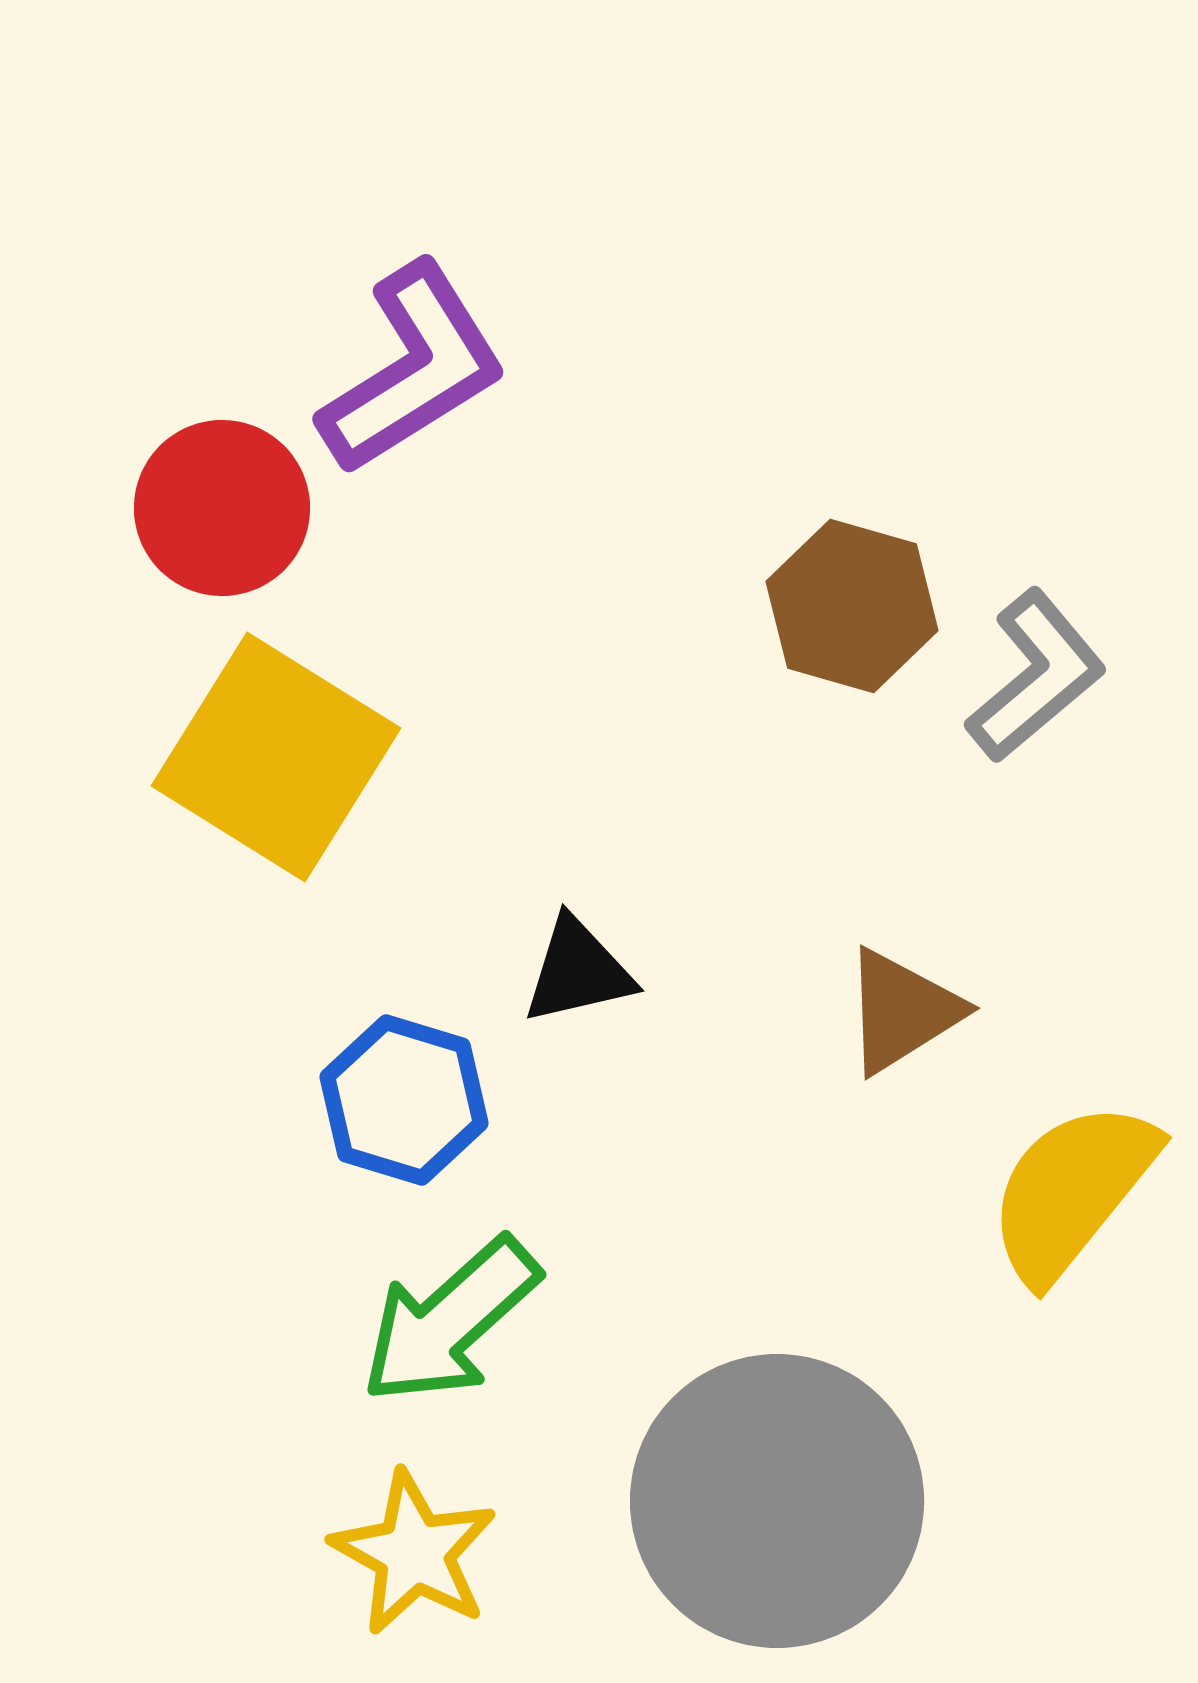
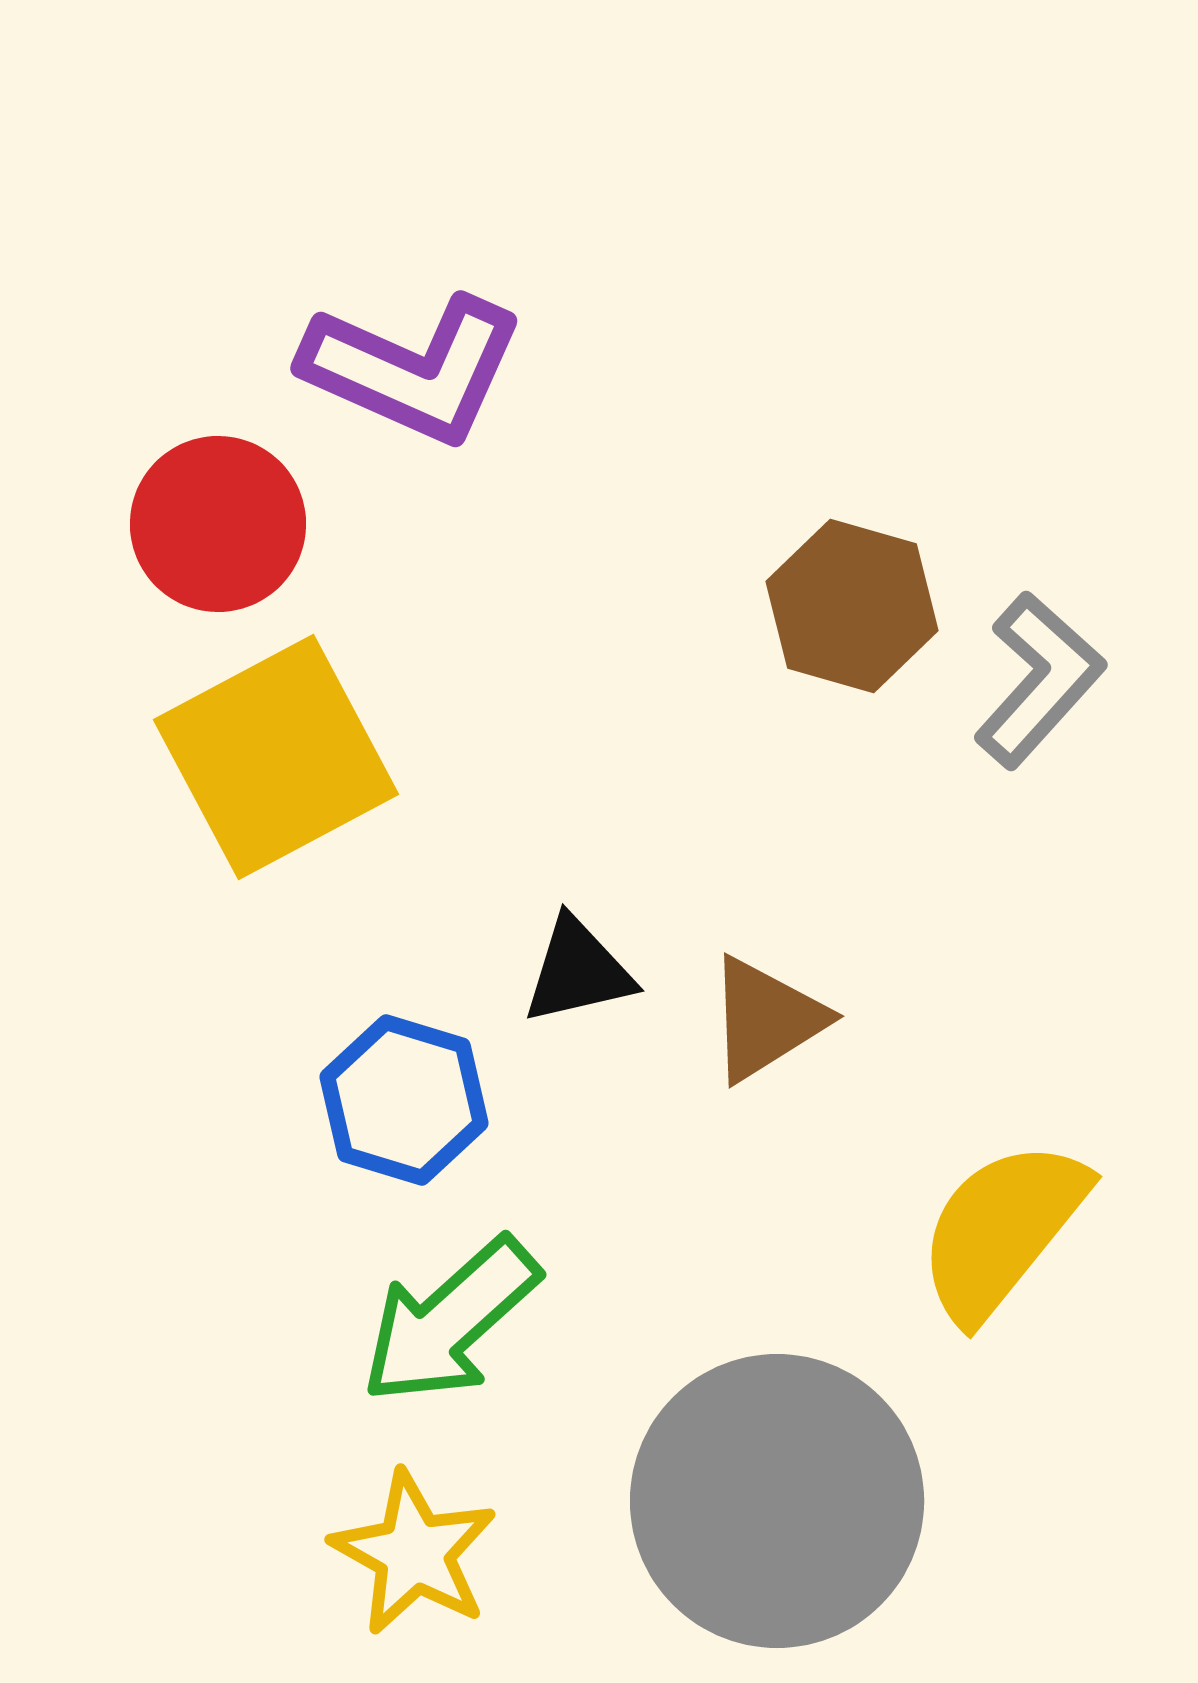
purple L-shape: rotated 56 degrees clockwise
red circle: moved 4 px left, 16 px down
gray L-shape: moved 3 px right, 4 px down; rotated 8 degrees counterclockwise
yellow square: rotated 30 degrees clockwise
brown triangle: moved 136 px left, 8 px down
yellow semicircle: moved 70 px left, 39 px down
